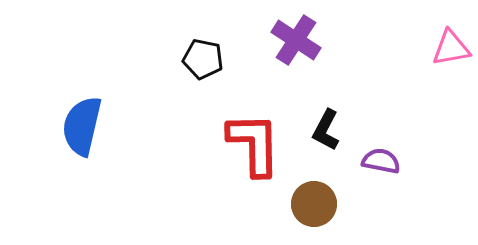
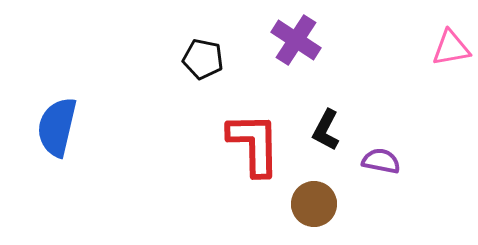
blue semicircle: moved 25 px left, 1 px down
